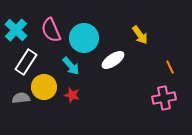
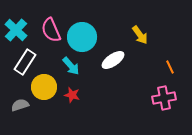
cyan circle: moved 2 px left, 1 px up
white rectangle: moved 1 px left
gray semicircle: moved 1 px left, 7 px down; rotated 12 degrees counterclockwise
